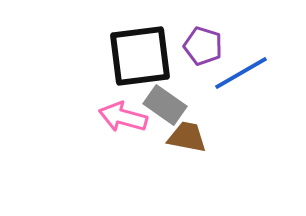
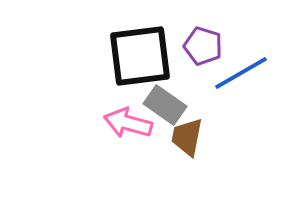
pink arrow: moved 5 px right, 6 px down
brown trapezoid: rotated 90 degrees counterclockwise
